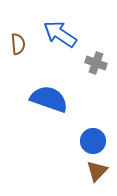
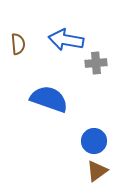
blue arrow: moved 6 px right, 6 px down; rotated 24 degrees counterclockwise
gray cross: rotated 25 degrees counterclockwise
blue circle: moved 1 px right
brown triangle: rotated 10 degrees clockwise
